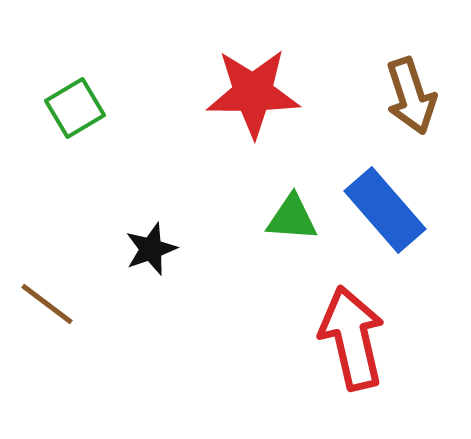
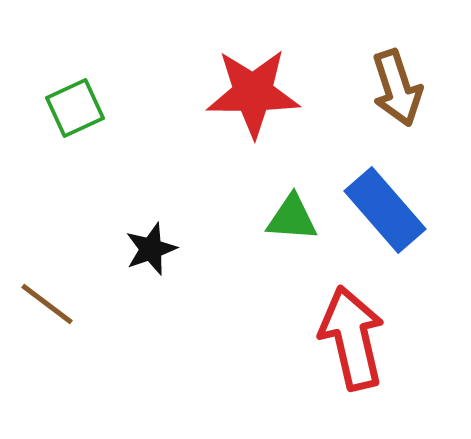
brown arrow: moved 14 px left, 8 px up
green square: rotated 6 degrees clockwise
